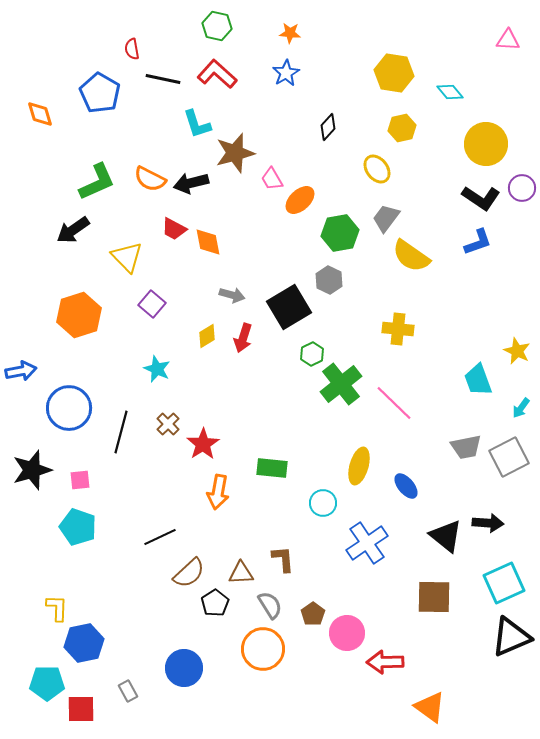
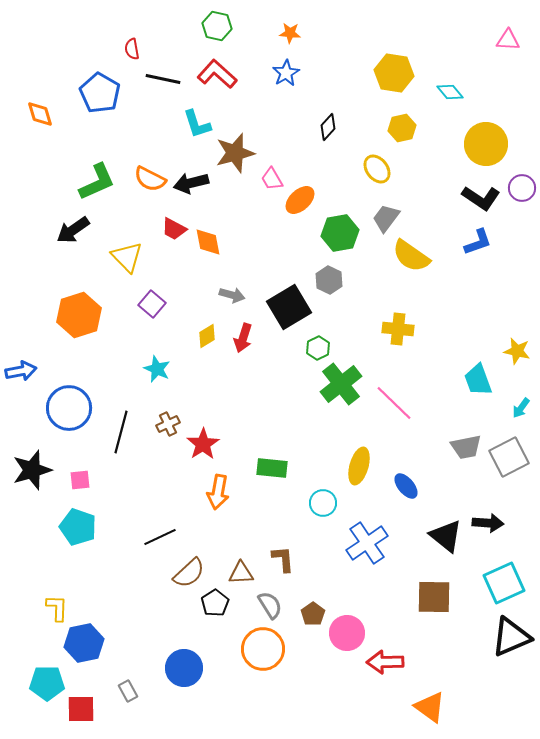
yellow star at (517, 351): rotated 12 degrees counterclockwise
green hexagon at (312, 354): moved 6 px right, 6 px up
brown cross at (168, 424): rotated 20 degrees clockwise
